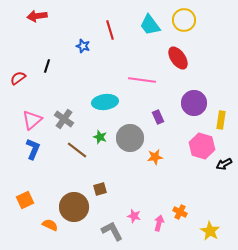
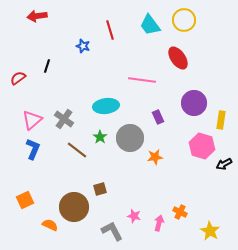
cyan ellipse: moved 1 px right, 4 px down
green star: rotated 16 degrees clockwise
